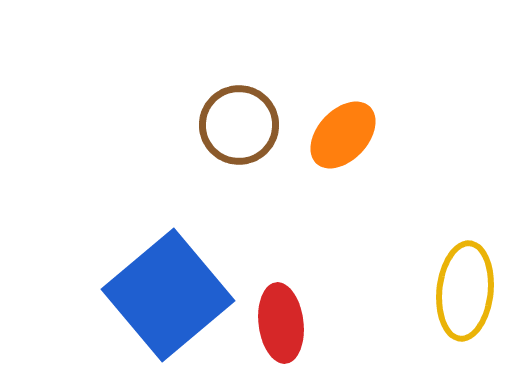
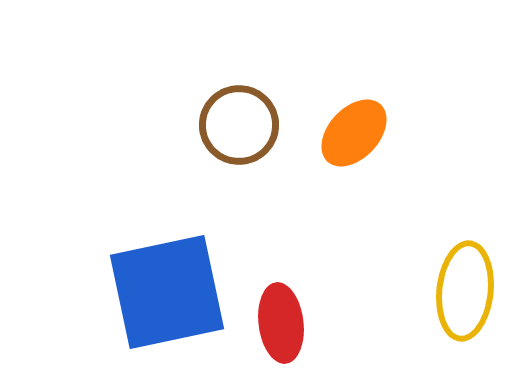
orange ellipse: moved 11 px right, 2 px up
blue square: moved 1 px left, 3 px up; rotated 28 degrees clockwise
